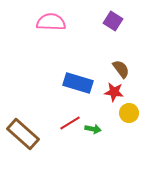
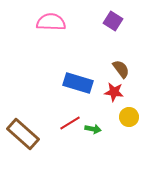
yellow circle: moved 4 px down
